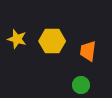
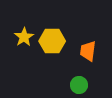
yellow star: moved 7 px right, 2 px up; rotated 24 degrees clockwise
green circle: moved 2 px left
